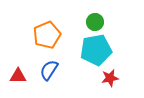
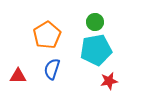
orange pentagon: rotated 8 degrees counterclockwise
blue semicircle: moved 3 px right, 1 px up; rotated 15 degrees counterclockwise
red star: moved 1 px left, 3 px down
